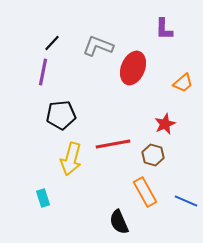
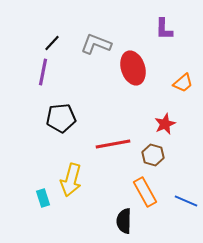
gray L-shape: moved 2 px left, 2 px up
red ellipse: rotated 40 degrees counterclockwise
black pentagon: moved 3 px down
yellow arrow: moved 21 px down
black semicircle: moved 5 px right, 1 px up; rotated 25 degrees clockwise
